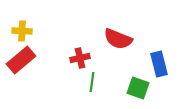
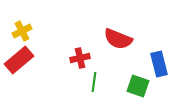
yellow cross: rotated 30 degrees counterclockwise
red rectangle: moved 2 px left
green line: moved 2 px right
green square: moved 2 px up
